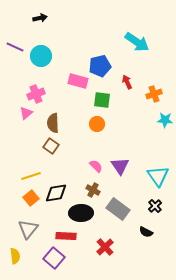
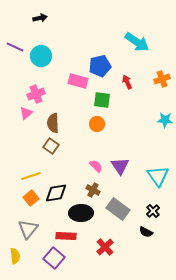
orange cross: moved 8 px right, 15 px up
black cross: moved 2 px left, 5 px down
